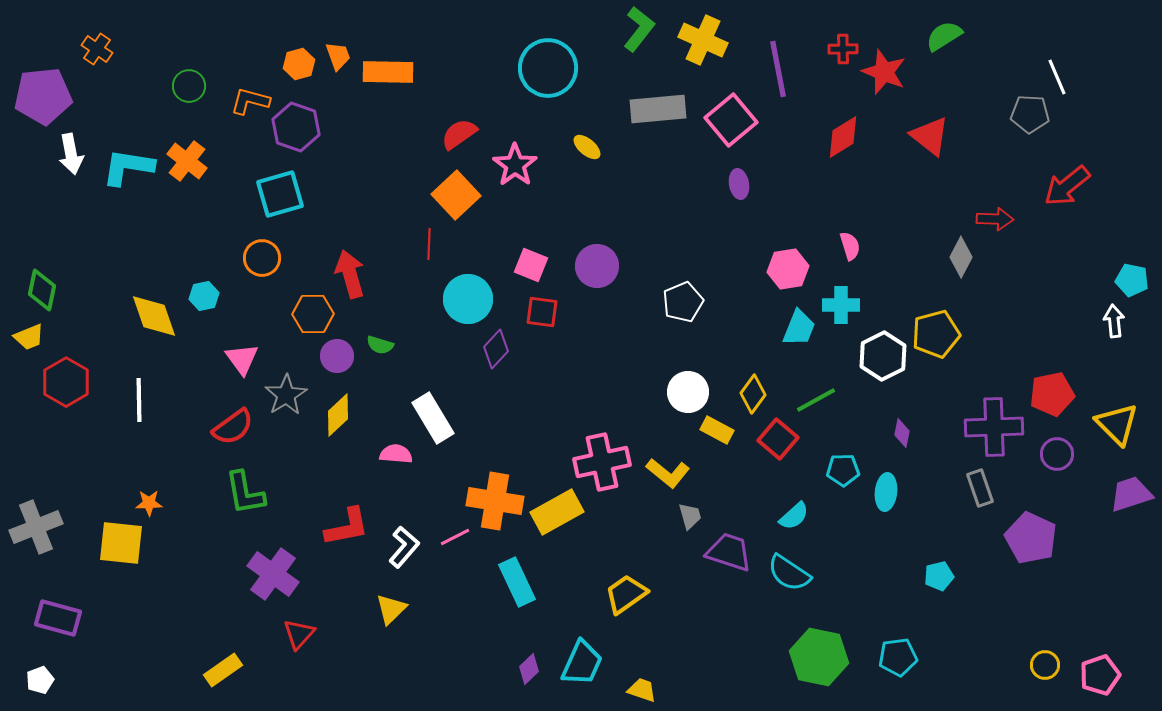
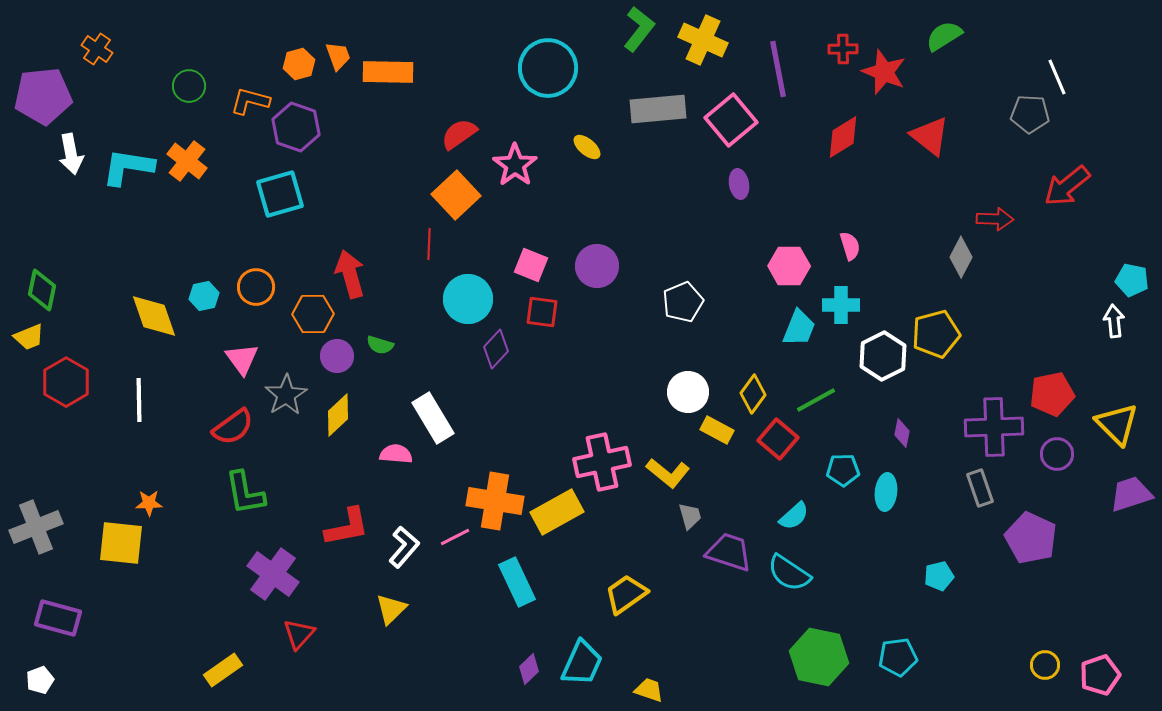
orange circle at (262, 258): moved 6 px left, 29 px down
pink hexagon at (788, 269): moved 1 px right, 3 px up; rotated 9 degrees clockwise
yellow trapezoid at (642, 690): moved 7 px right
